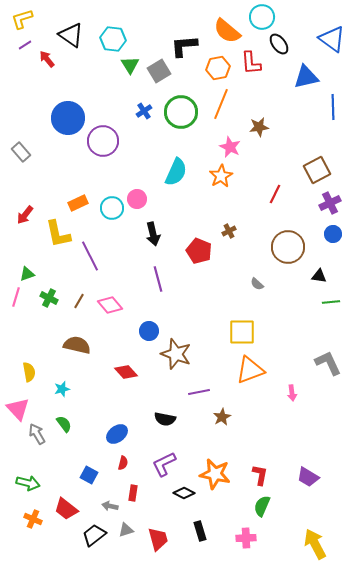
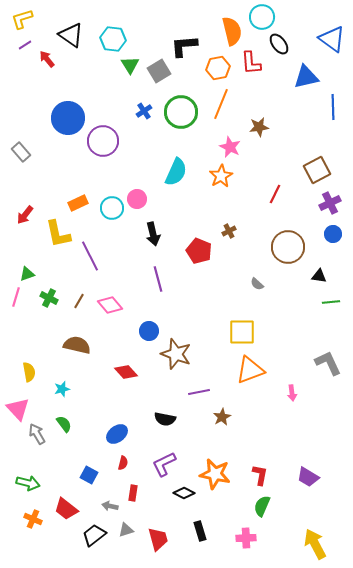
orange semicircle at (227, 31): moved 5 px right; rotated 144 degrees counterclockwise
